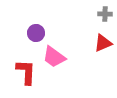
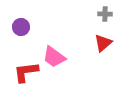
purple circle: moved 15 px left, 6 px up
red triangle: rotated 18 degrees counterclockwise
red L-shape: rotated 100 degrees counterclockwise
